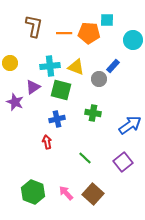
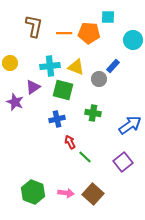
cyan square: moved 1 px right, 3 px up
green square: moved 2 px right
red arrow: moved 23 px right; rotated 16 degrees counterclockwise
green line: moved 1 px up
pink arrow: rotated 140 degrees clockwise
